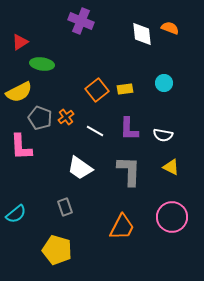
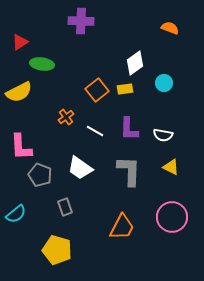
purple cross: rotated 20 degrees counterclockwise
white diamond: moved 7 px left, 29 px down; rotated 60 degrees clockwise
gray pentagon: moved 57 px down
